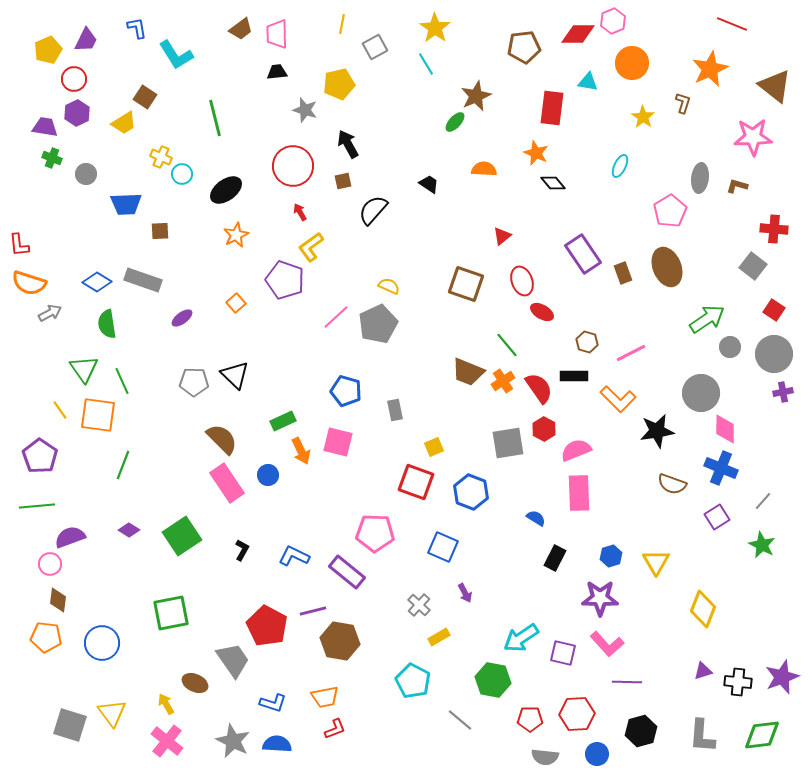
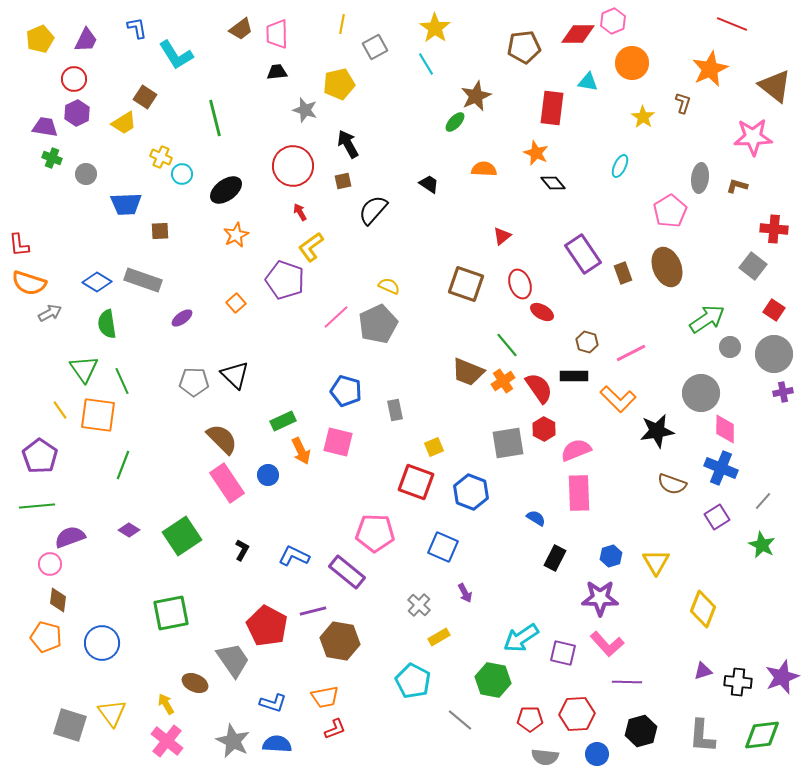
yellow pentagon at (48, 50): moved 8 px left, 11 px up
red ellipse at (522, 281): moved 2 px left, 3 px down
orange pentagon at (46, 637): rotated 8 degrees clockwise
